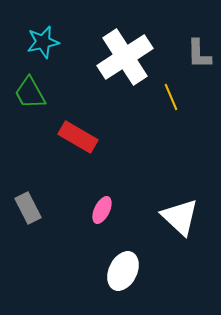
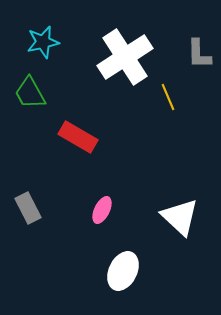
yellow line: moved 3 px left
